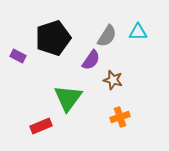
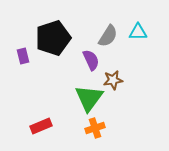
gray semicircle: moved 1 px right
purple rectangle: moved 5 px right; rotated 49 degrees clockwise
purple semicircle: rotated 60 degrees counterclockwise
brown star: rotated 24 degrees counterclockwise
green triangle: moved 21 px right
orange cross: moved 25 px left, 11 px down
